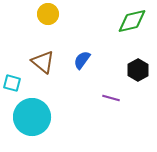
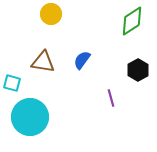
yellow circle: moved 3 px right
green diamond: rotated 20 degrees counterclockwise
brown triangle: rotated 30 degrees counterclockwise
purple line: rotated 60 degrees clockwise
cyan circle: moved 2 px left
